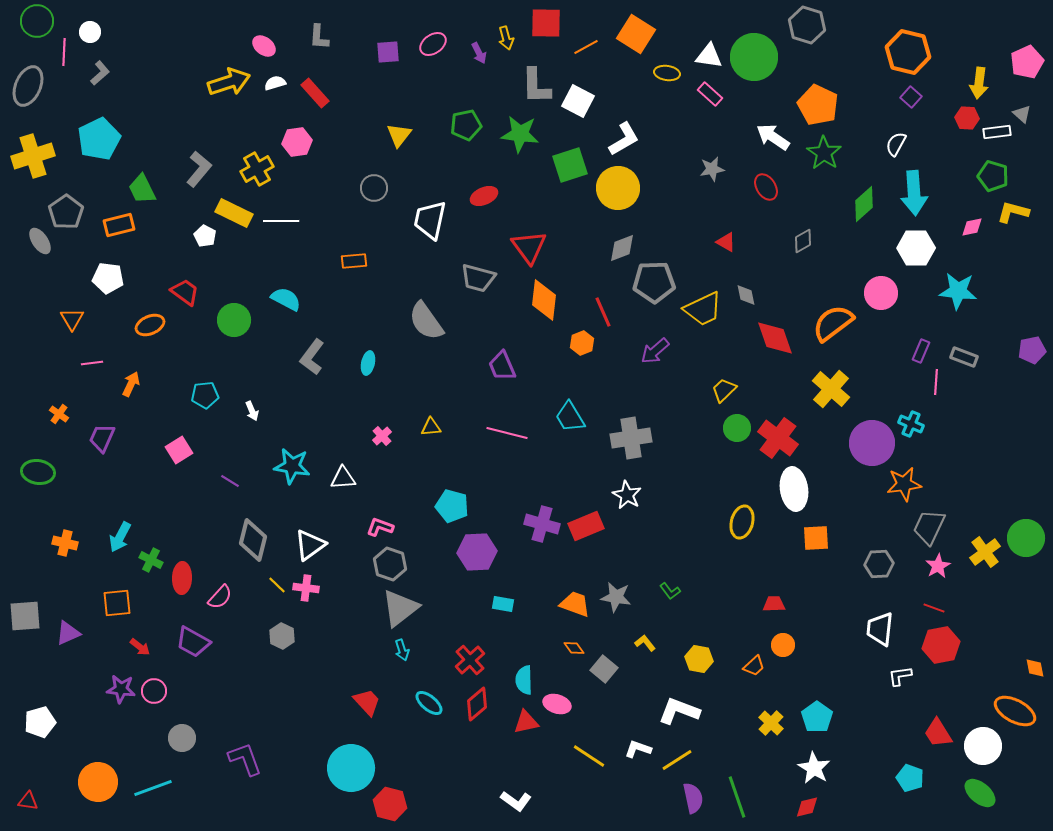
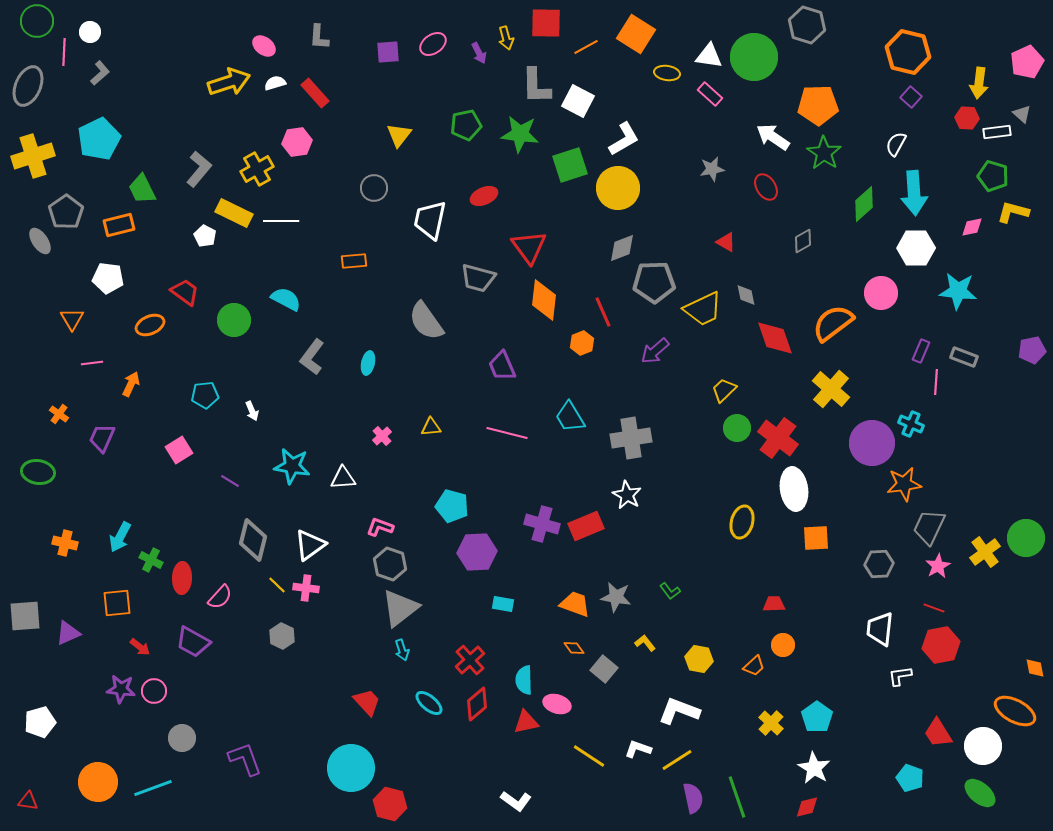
orange pentagon at (818, 105): rotated 27 degrees counterclockwise
